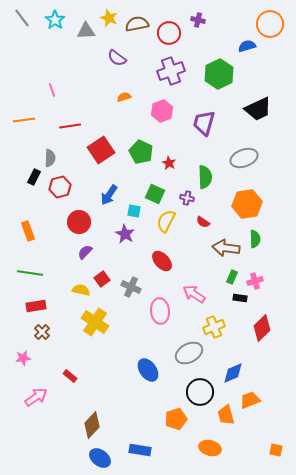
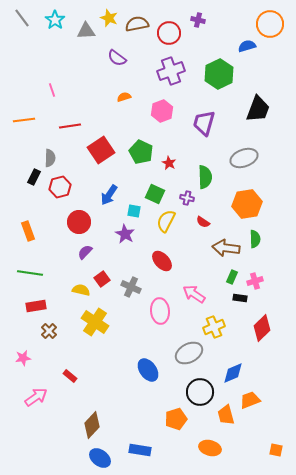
black trapezoid at (258, 109): rotated 44 degrees counterclockwise
brown cross at (42, 332): moved 7 px right, 1 px up
